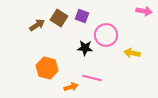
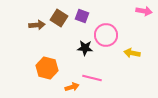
brown arrow: rotated 28 degrees clockwise
orange arrow: moved 1 px right
